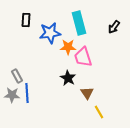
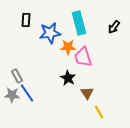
blue line: rotated 30 degrees counterclockwise
